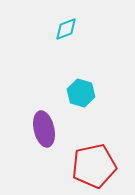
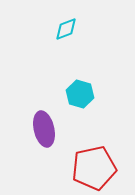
cyan hexagon: moved 1 px left, 1 px down
red pentagon: moved 2 px down
